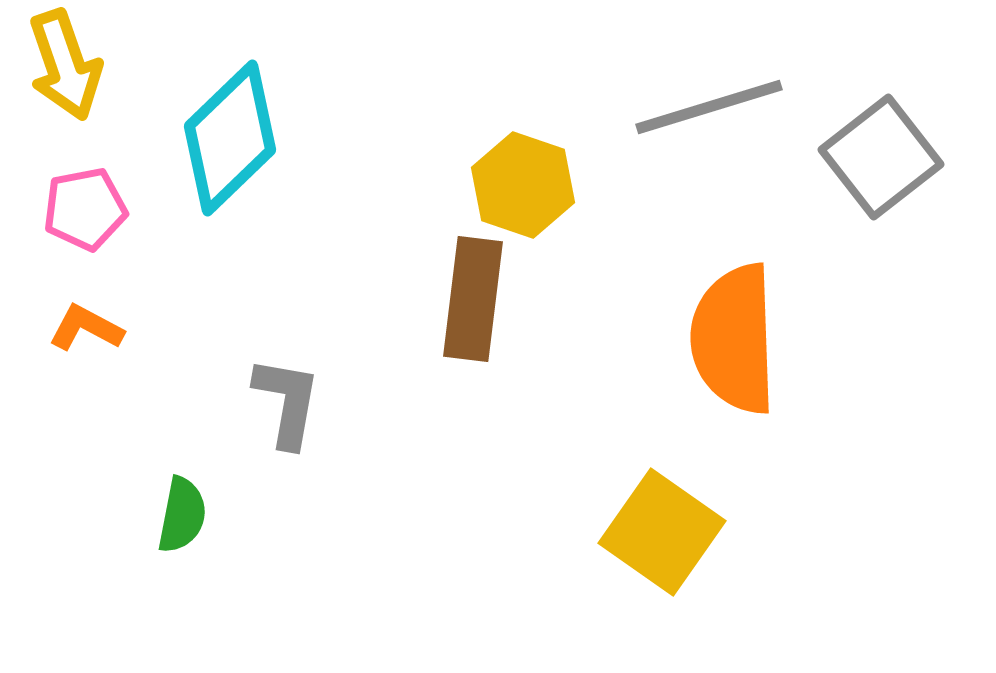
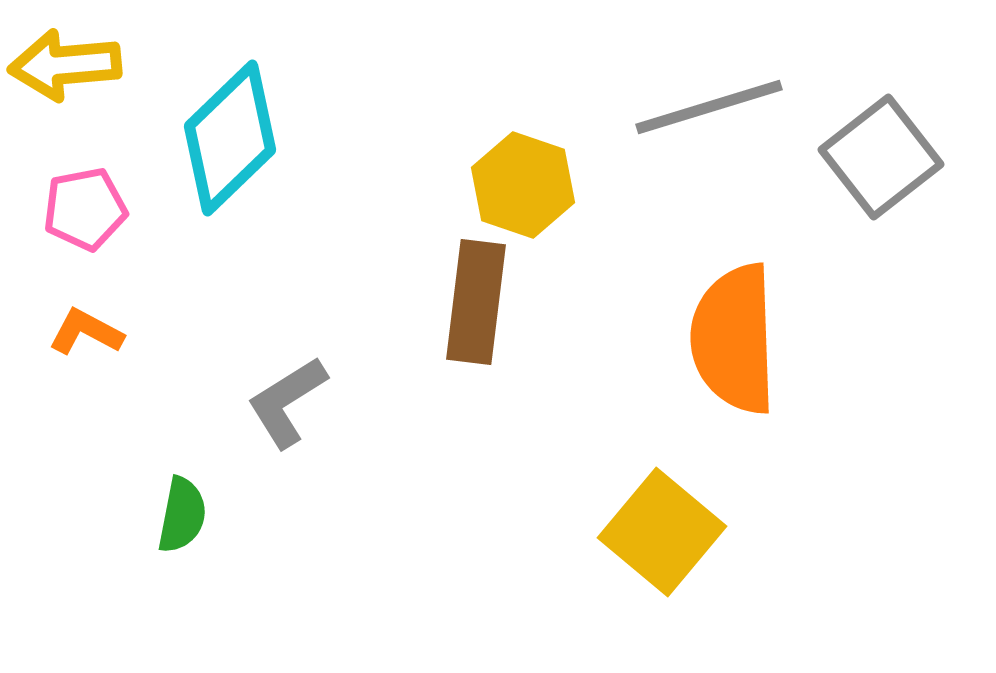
yellow arrow: rotated 104 degrees clockwise
brown rectangle: moved 3 px right, 3 px down
orange L-shape: moved 4 px down
gray L-shape: rotated 132 degrees counterclockwise
yellow square: rotated 5 degrees clockwise
